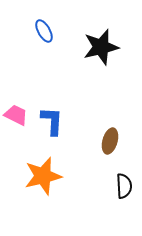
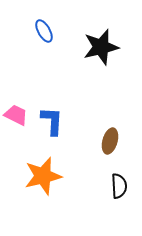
black semicircle: moved 5 px left
